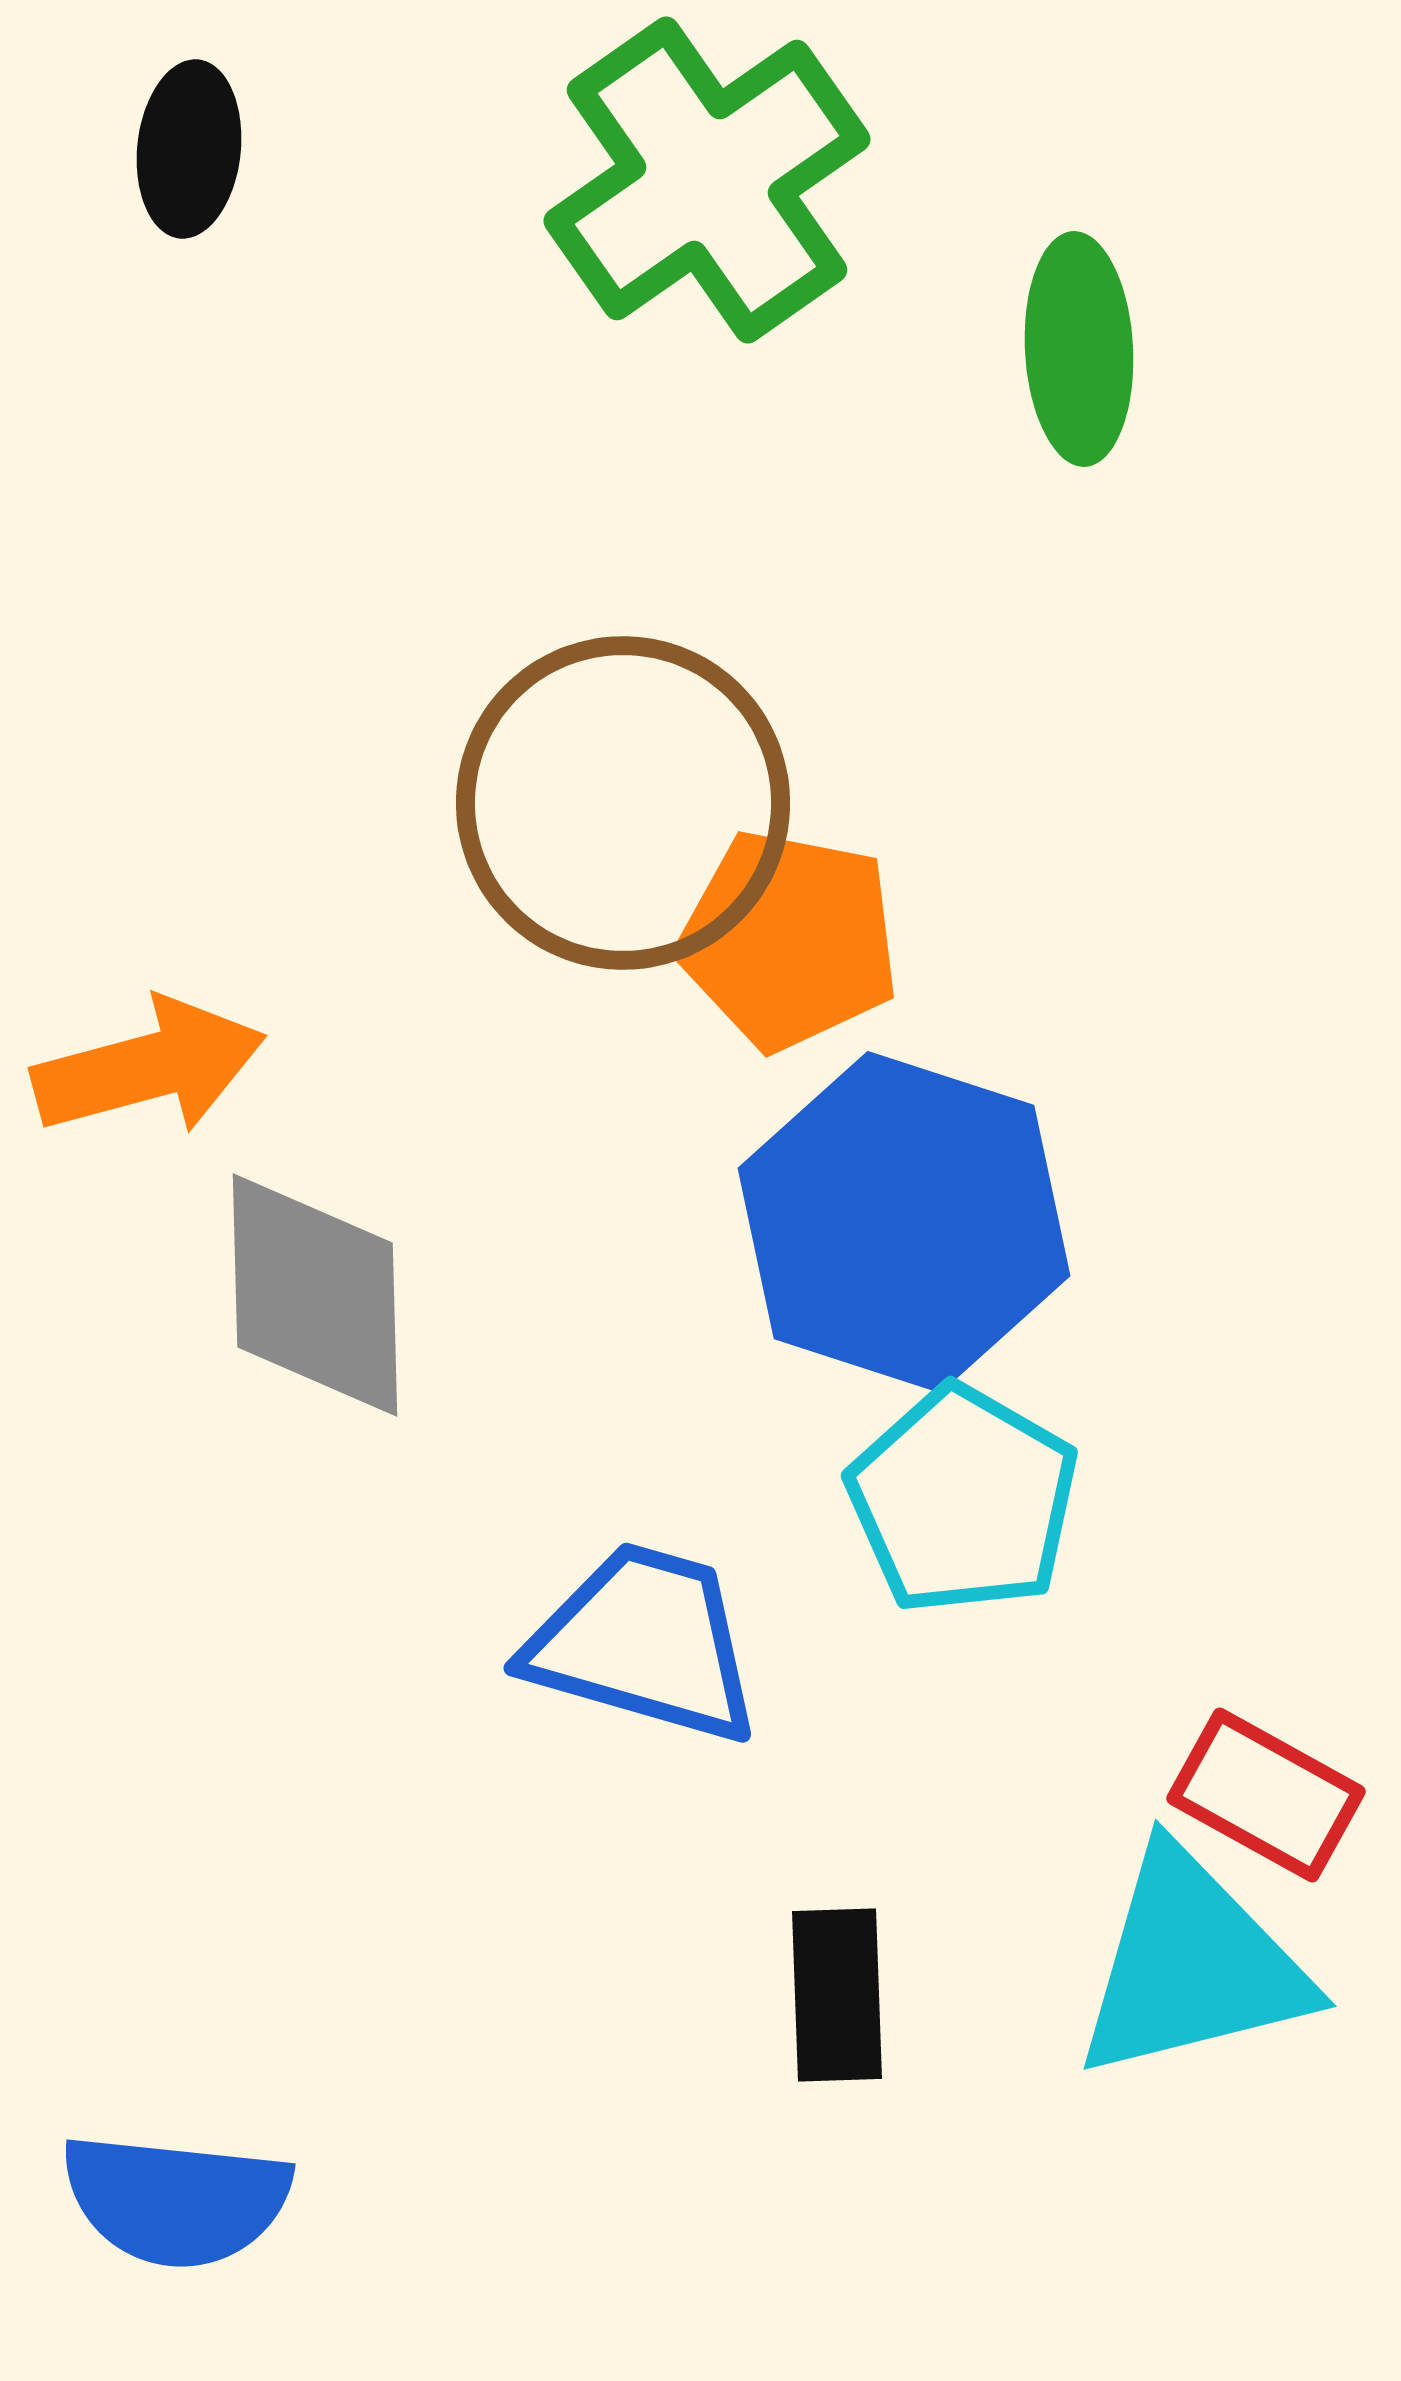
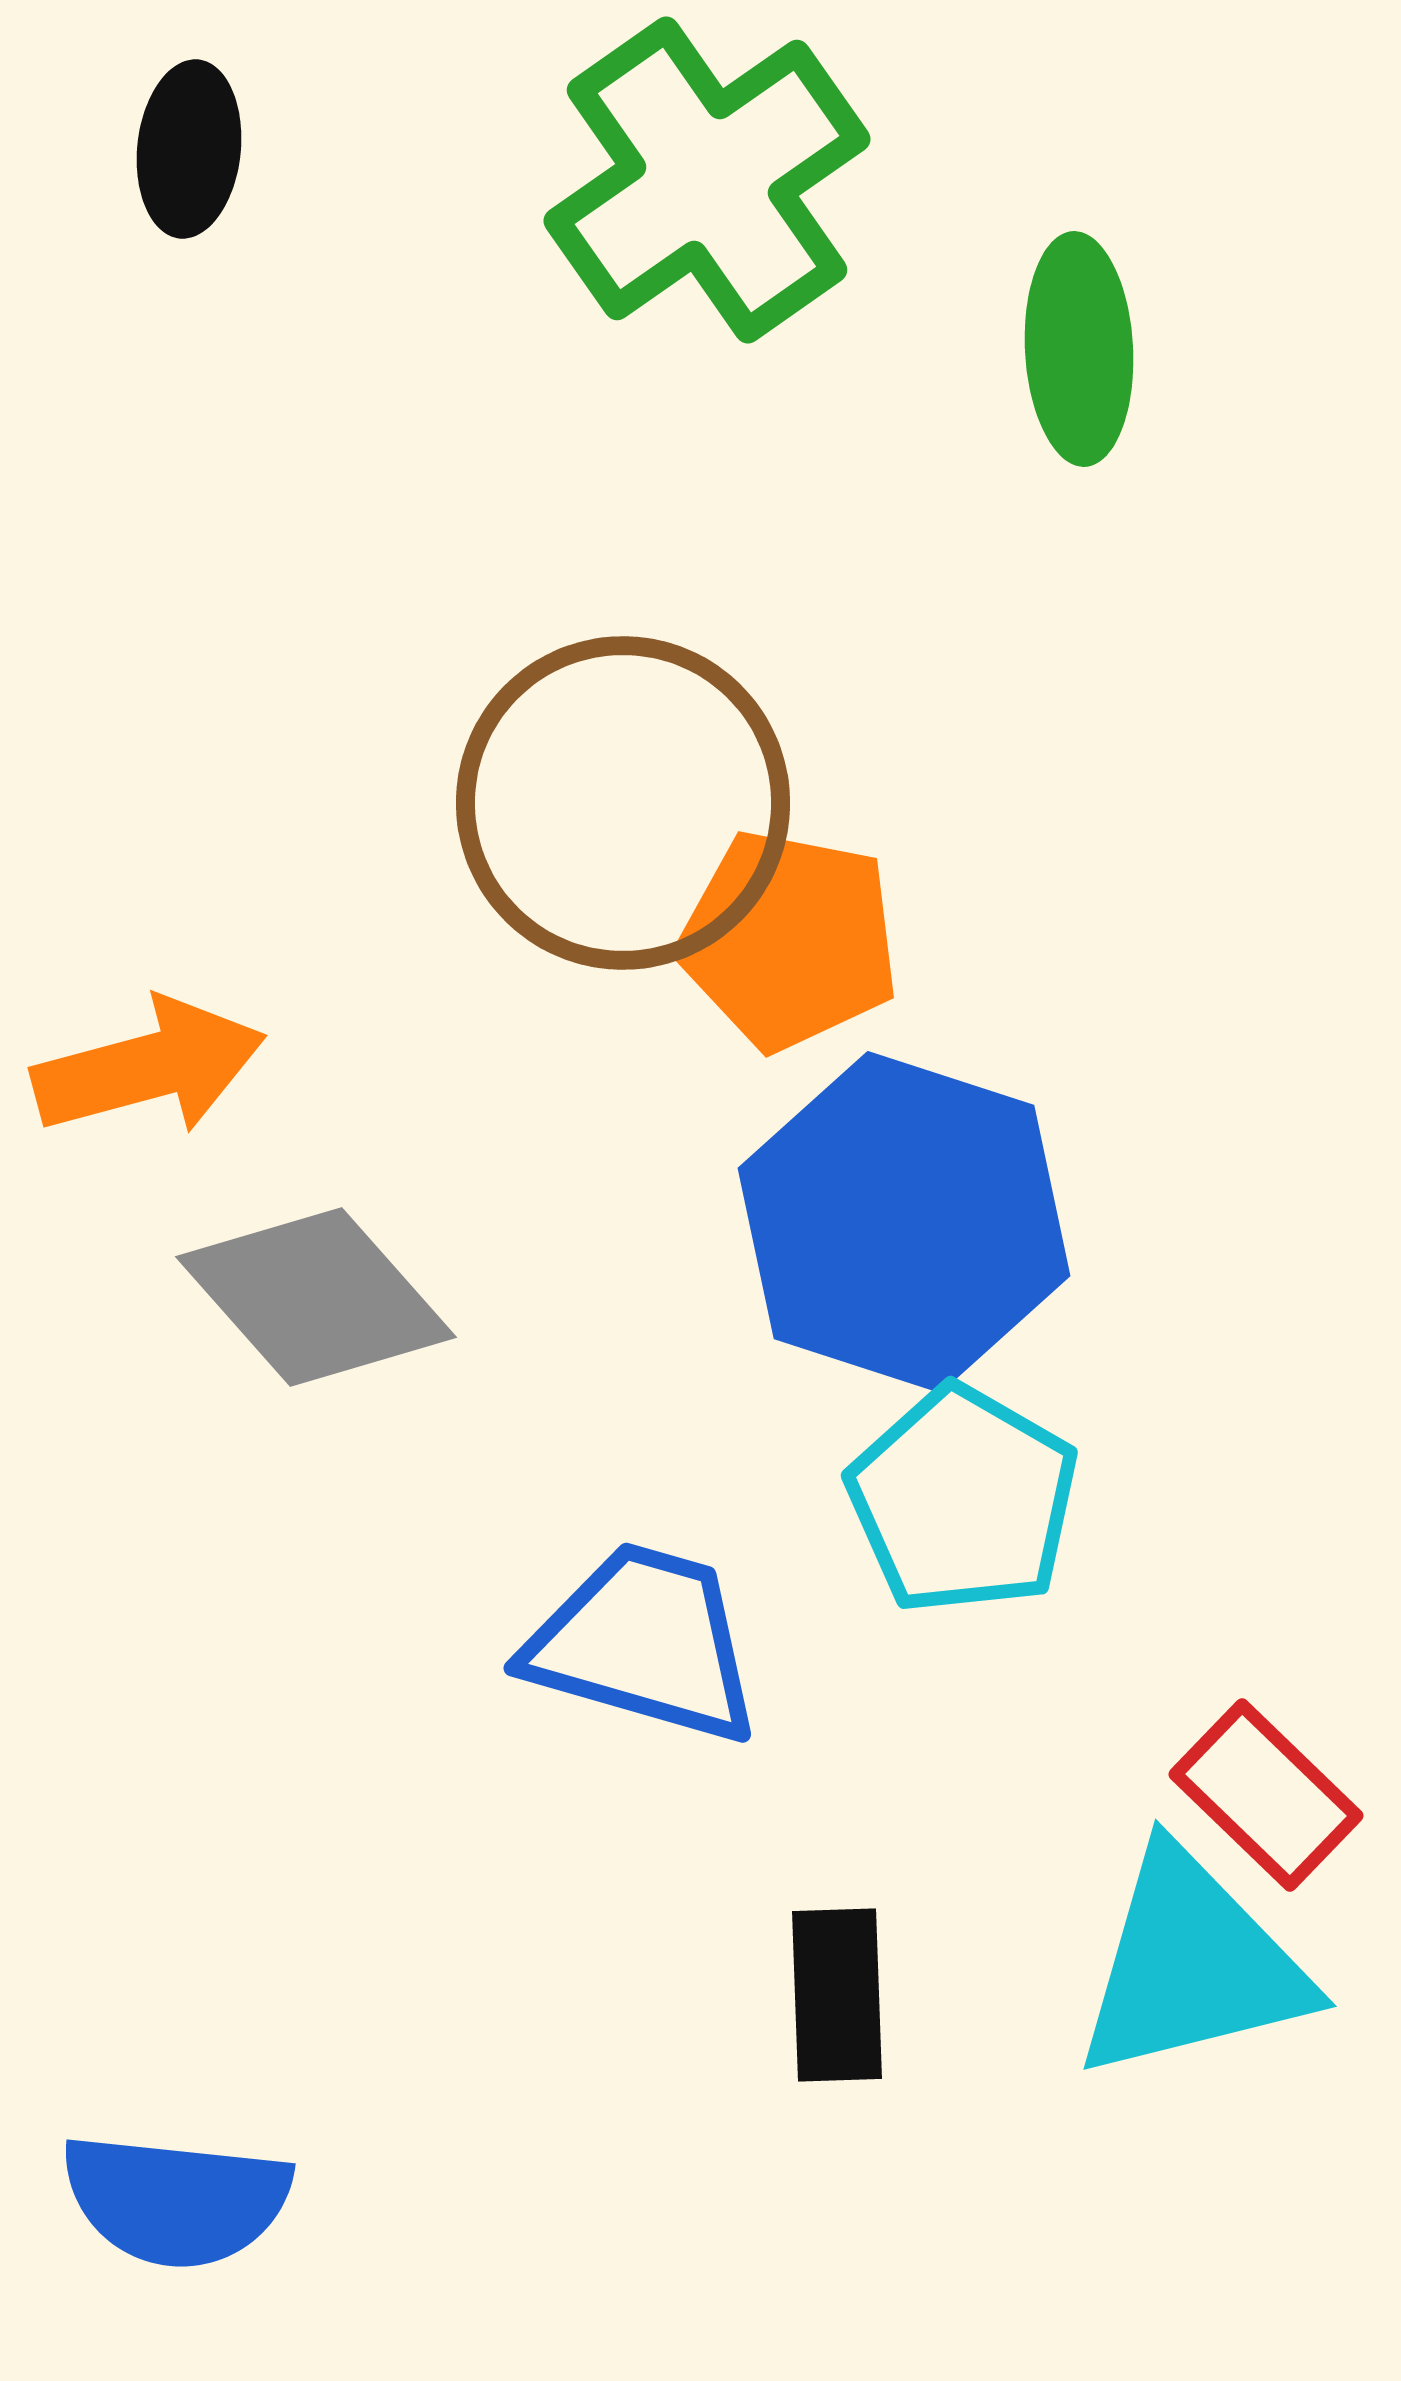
gray diamond: moved 1 px right, 2 px down; rotated 40 degrees counterclockwise
red rectangle: rotated 15 degrees clockwise
